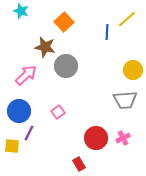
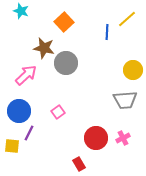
brown star: moved 1 px left, 1 px down
gray circle: moved 3 px up
